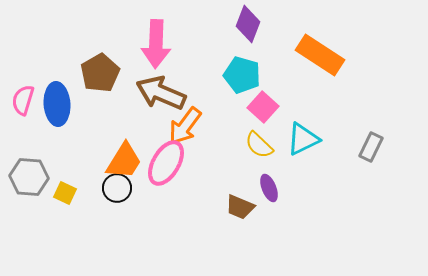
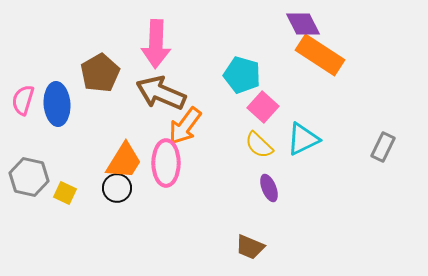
purple diamond: moved 55 px right; rotated 48 degrees counterclockwise
gray rectangle: moved 12 px right
pink ellipse: rotated 30 degrees counterclockwise
gray hexagon: rotated 9 degrees clockwise
brown trapezoid: moved 10 px right, 40 px down
